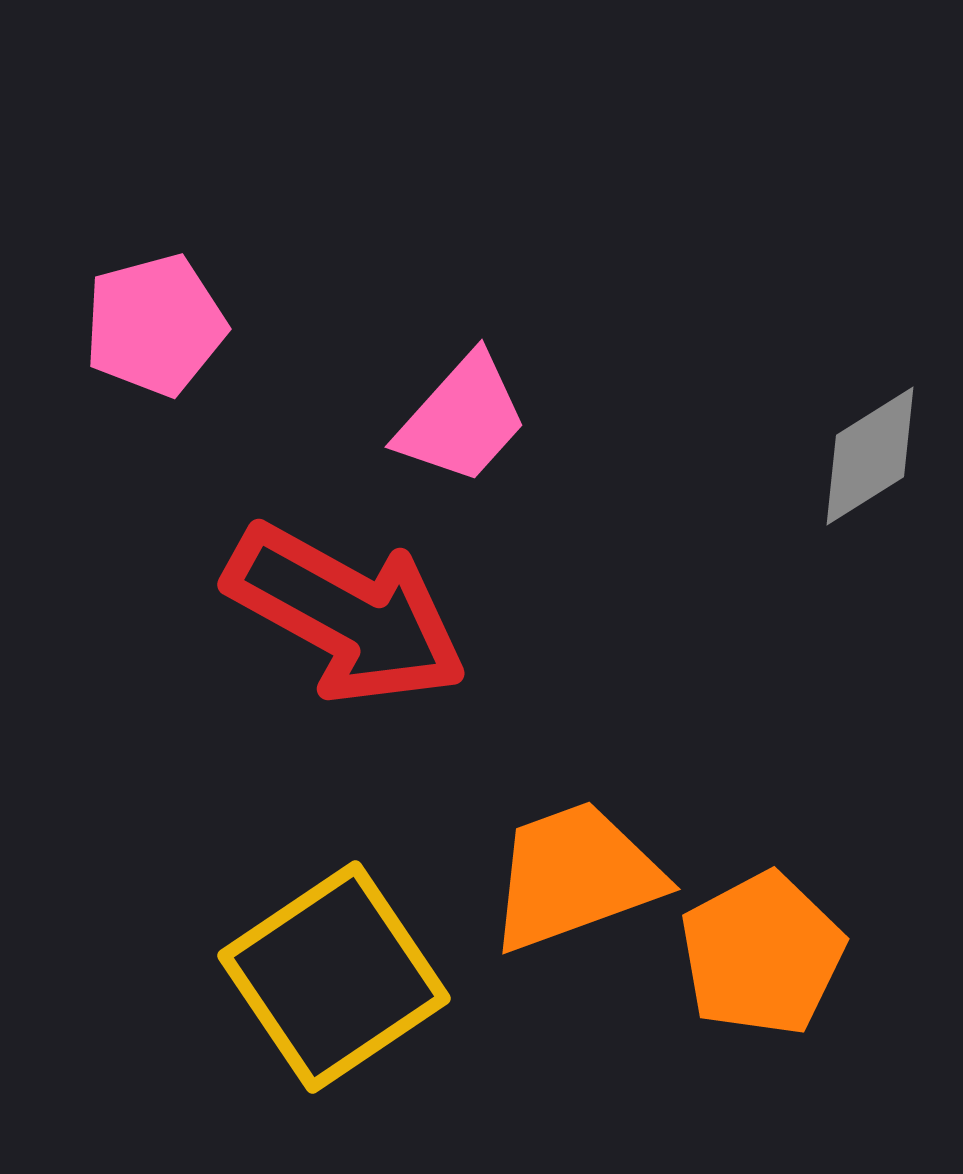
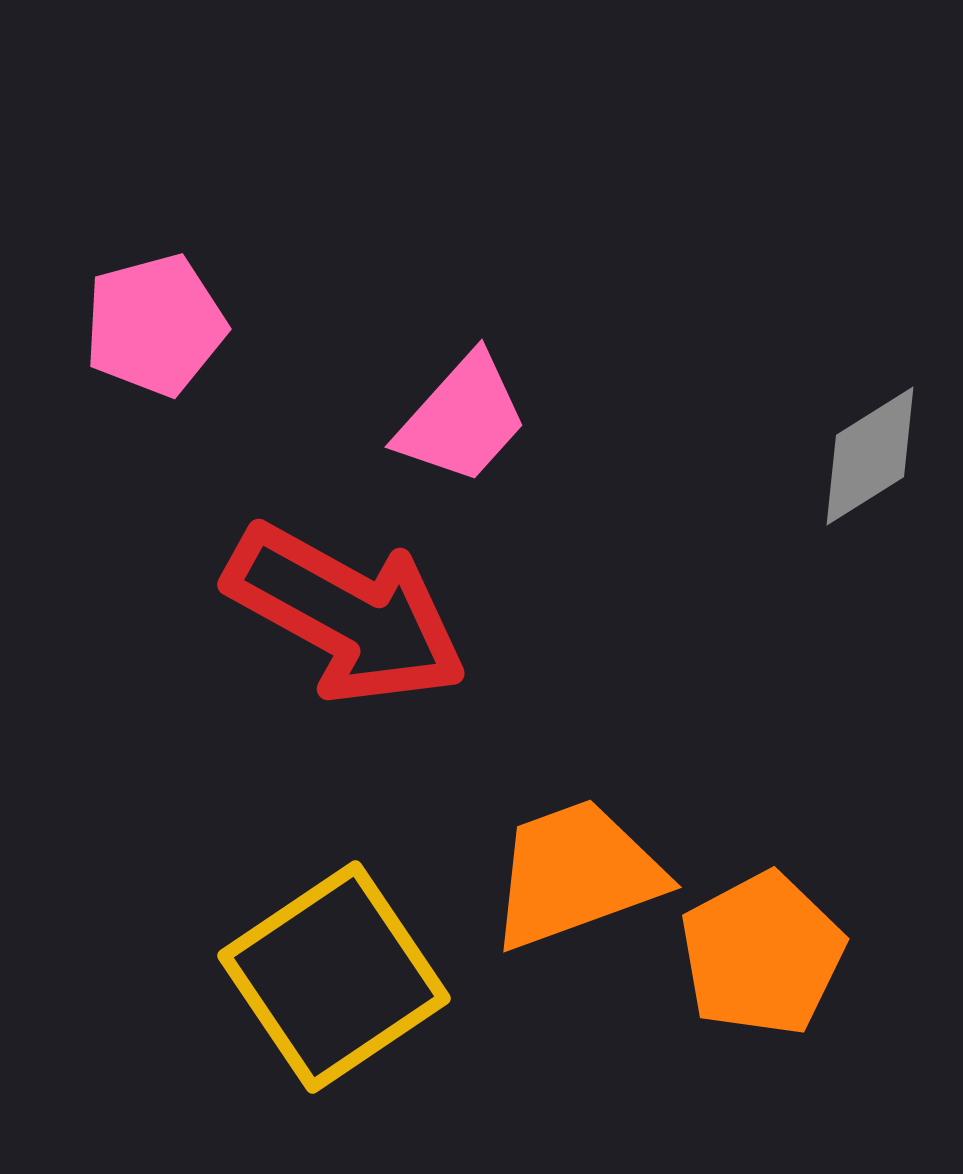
orange trapezoid: moved 1 px right, 2 px up
